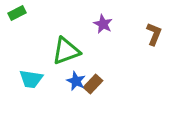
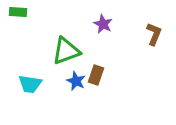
green rectangle: moved 1 px right, 1 px up; rotated 30 degrees clockwise
cyan trapezoid: moved 1 px left, 5 px down
brown rectangle: moved 3 px right, 9 px up; rotated 24 degrees counterclockwise
